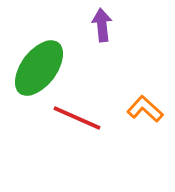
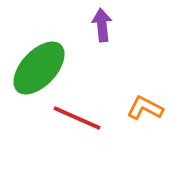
green ellipse: rotated 6 degrees clockwise
orange L-shape: moved 1 px up; rotated 15 degrees counterclockwise
